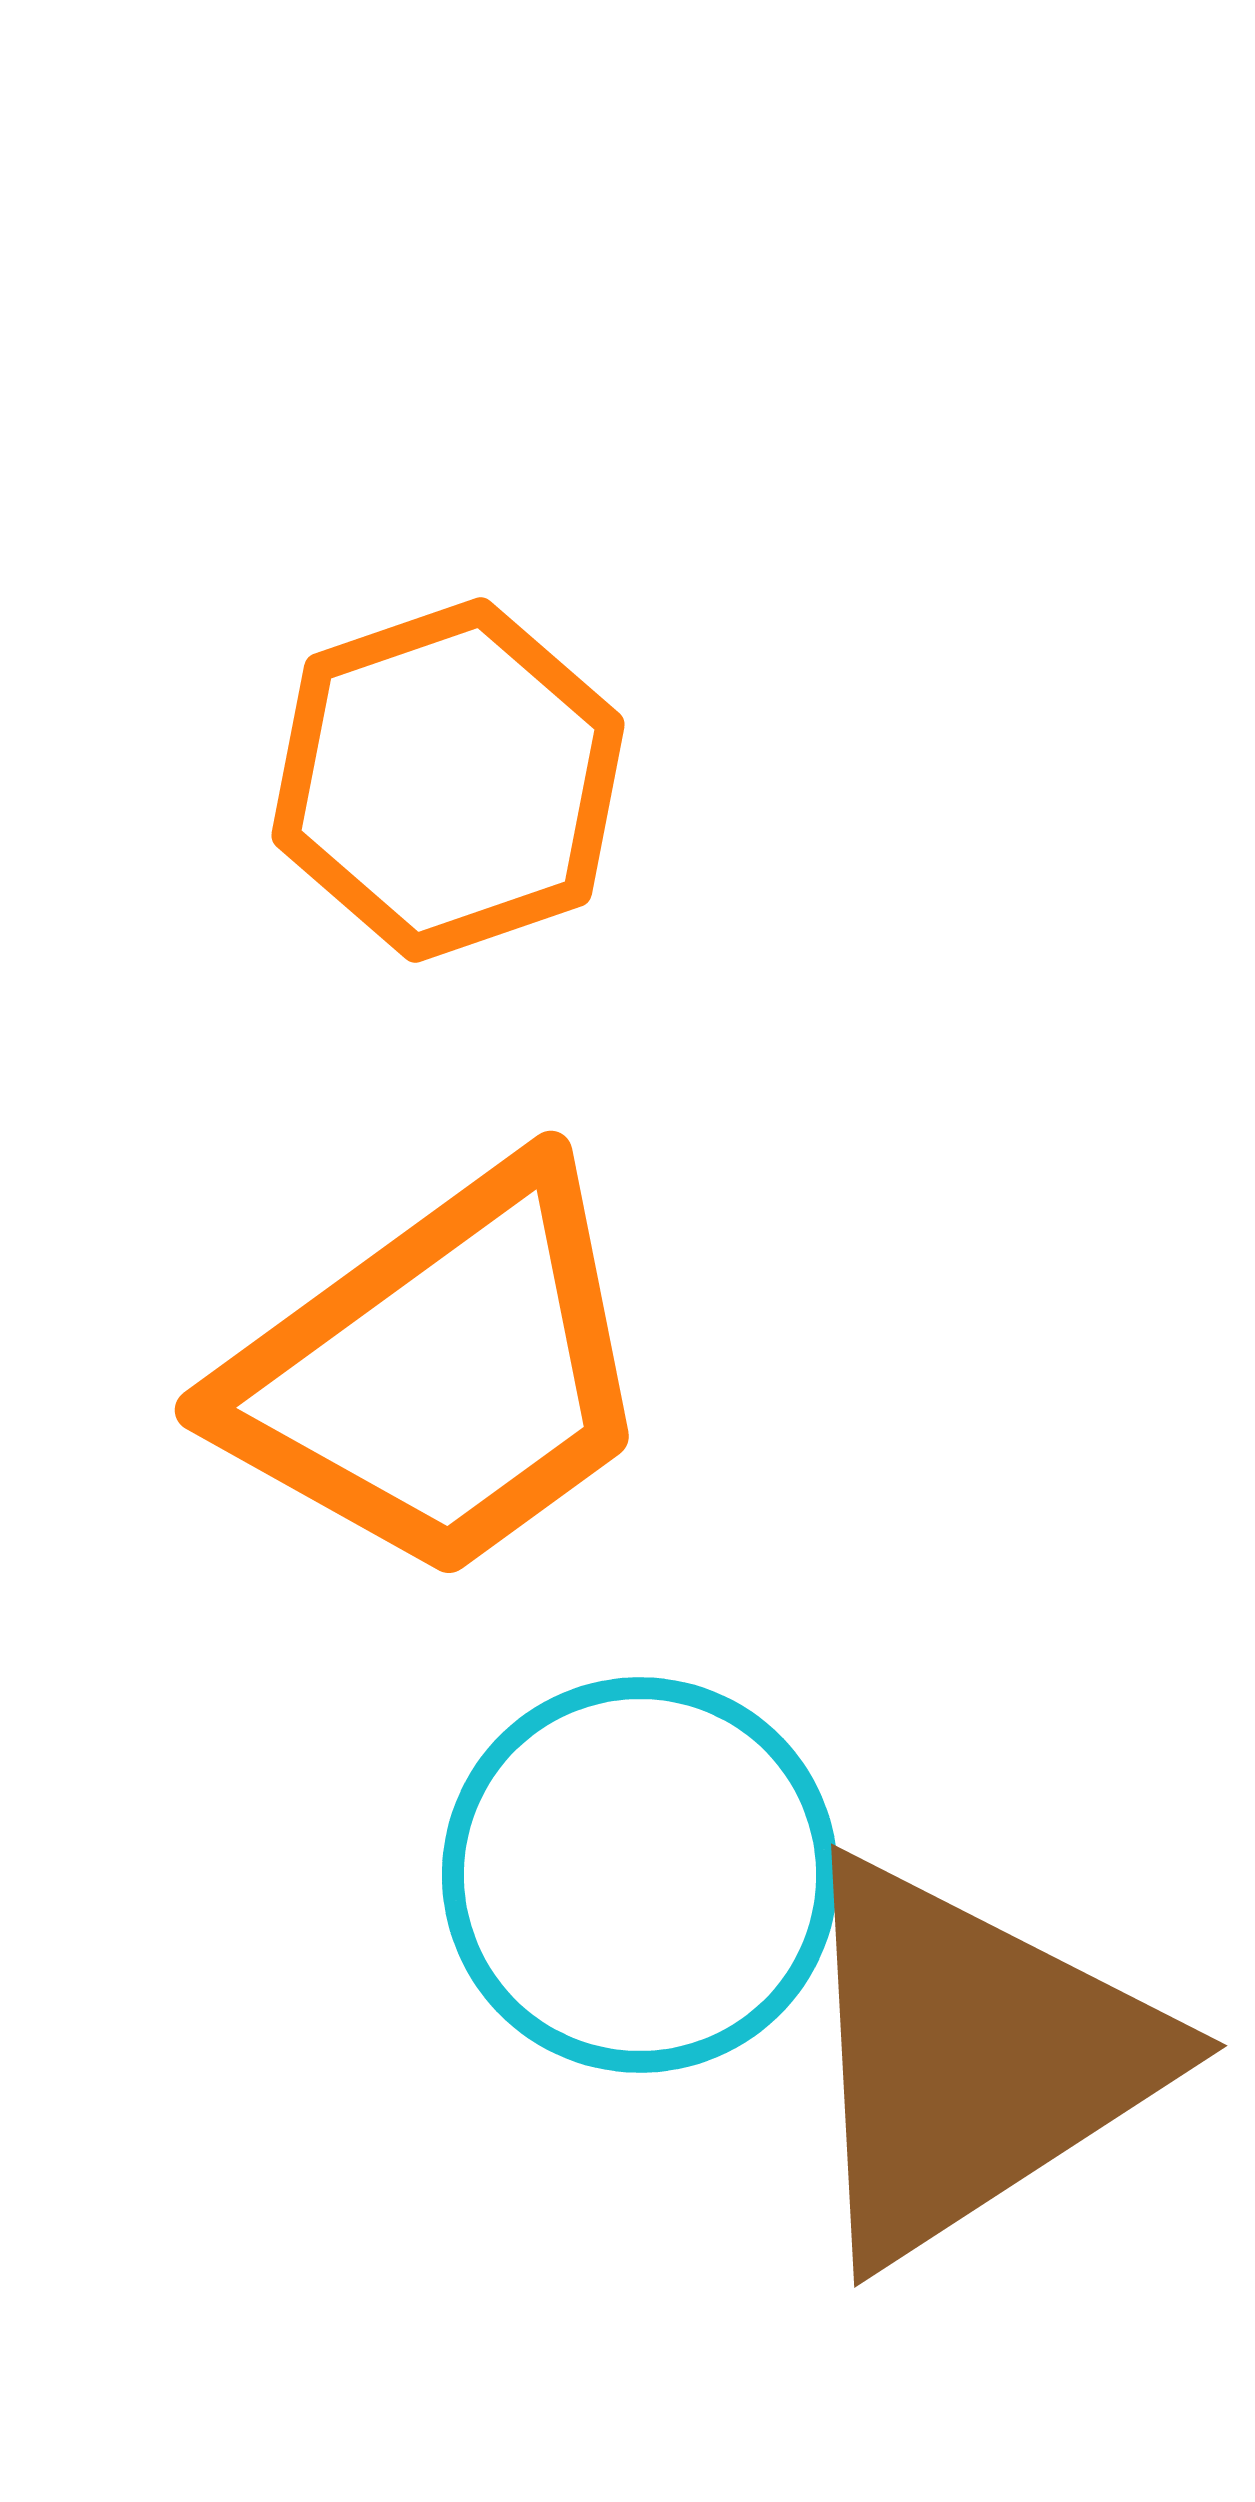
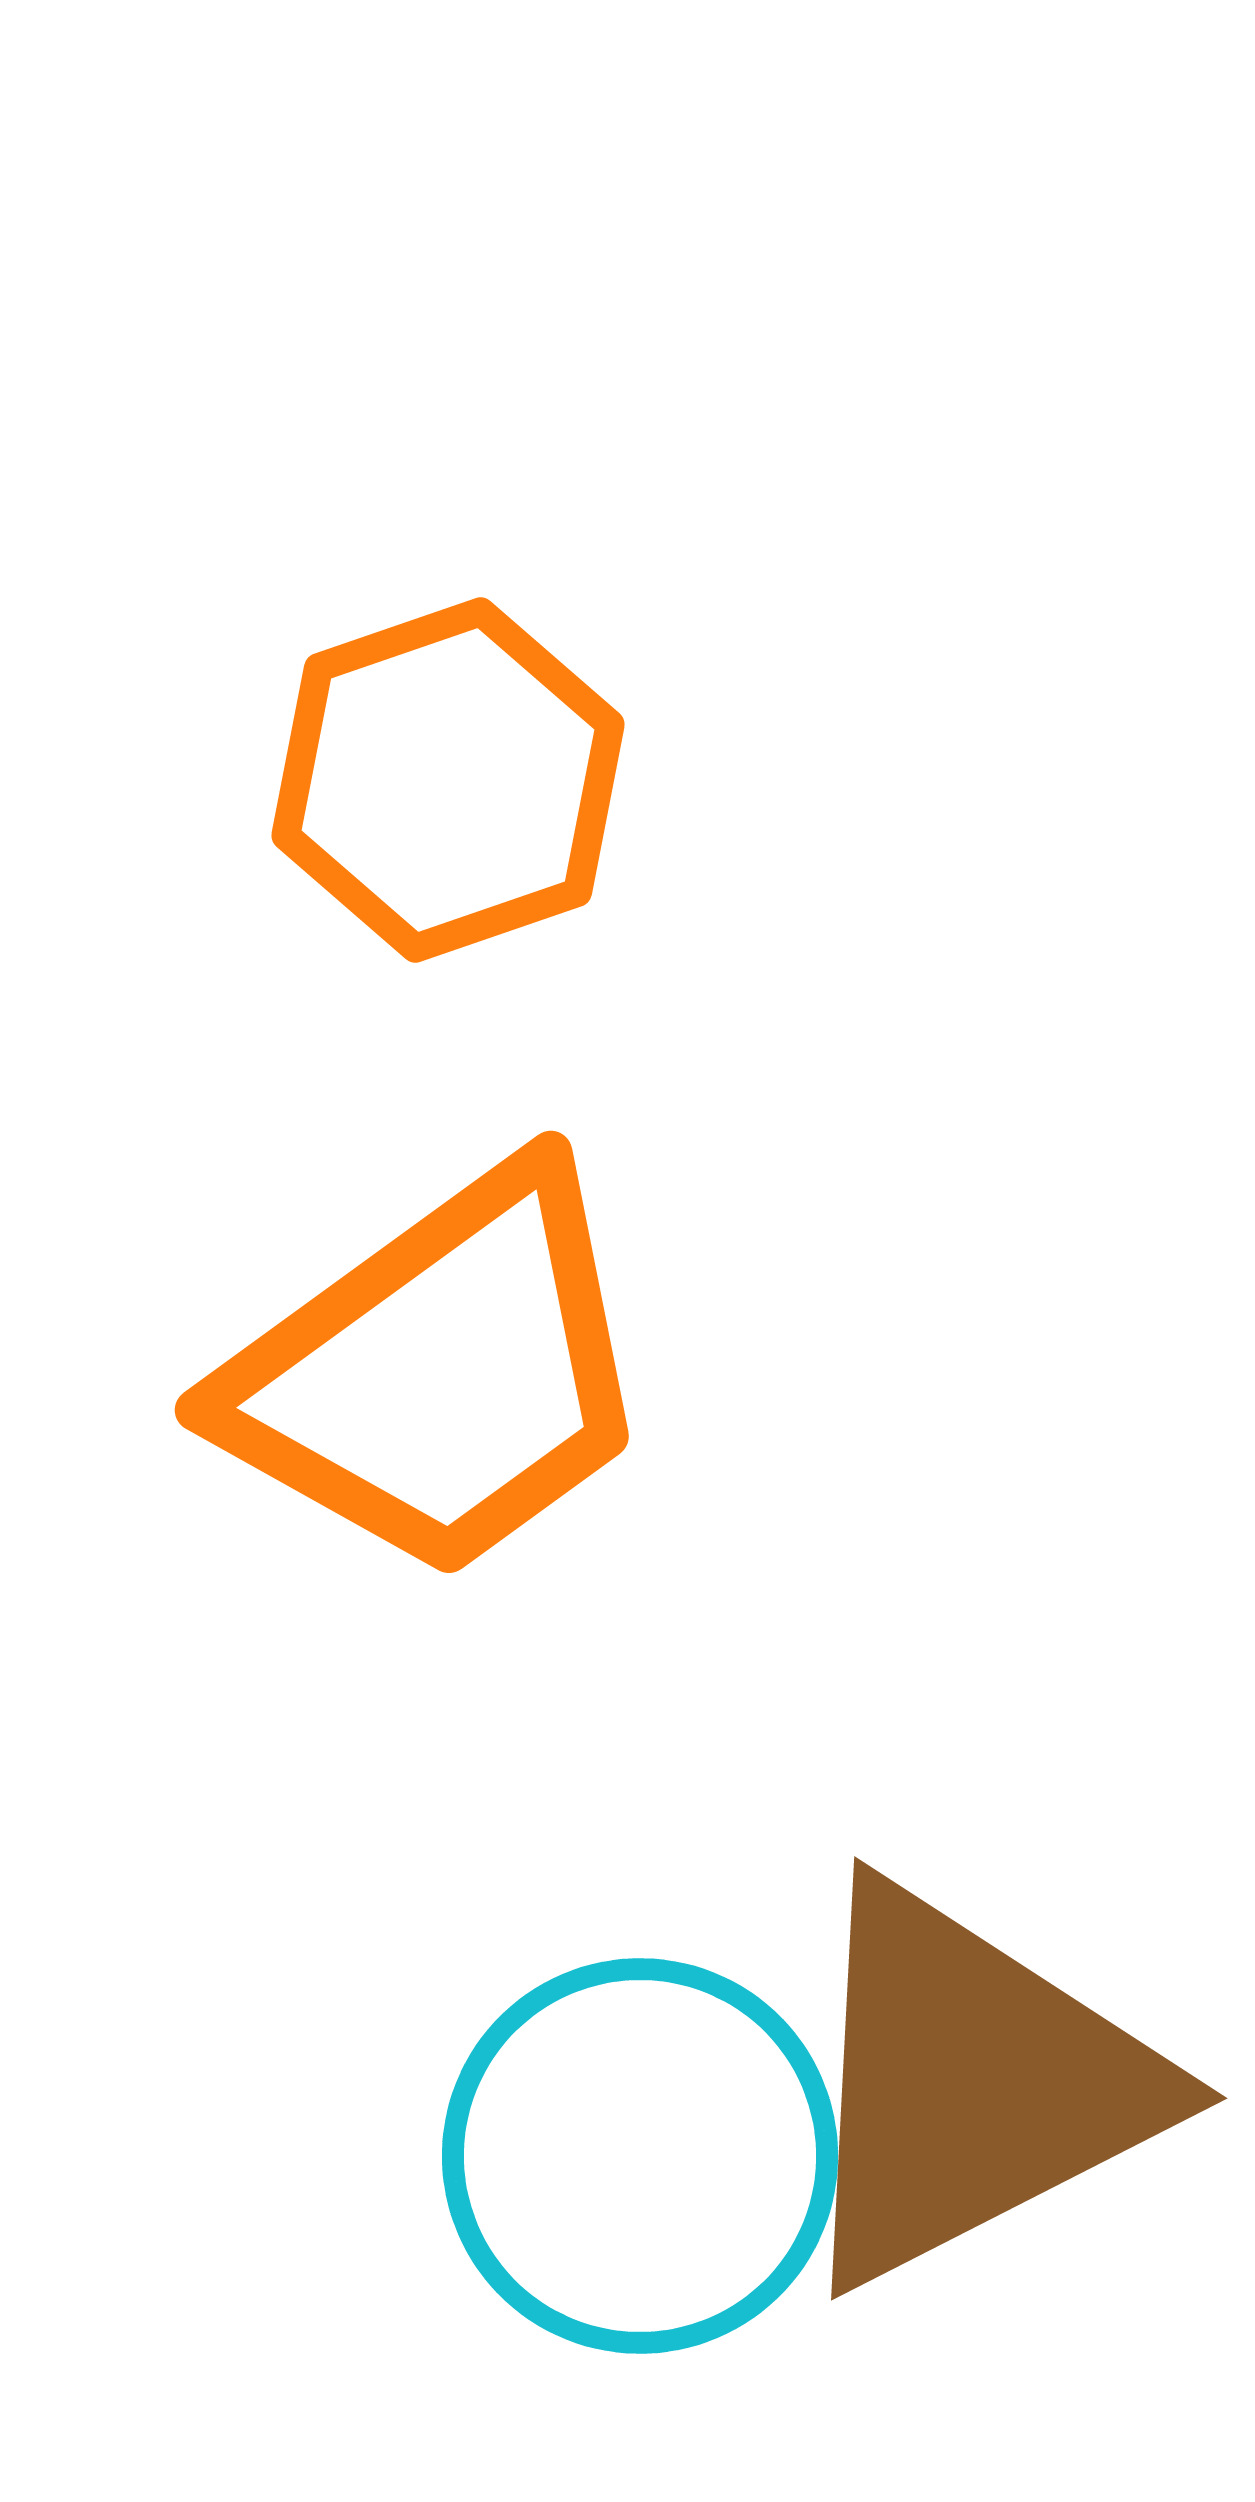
cyan circle: moved 281 px down
brown triangle: moved 26 px down; rotated 6 degrees clockwise
